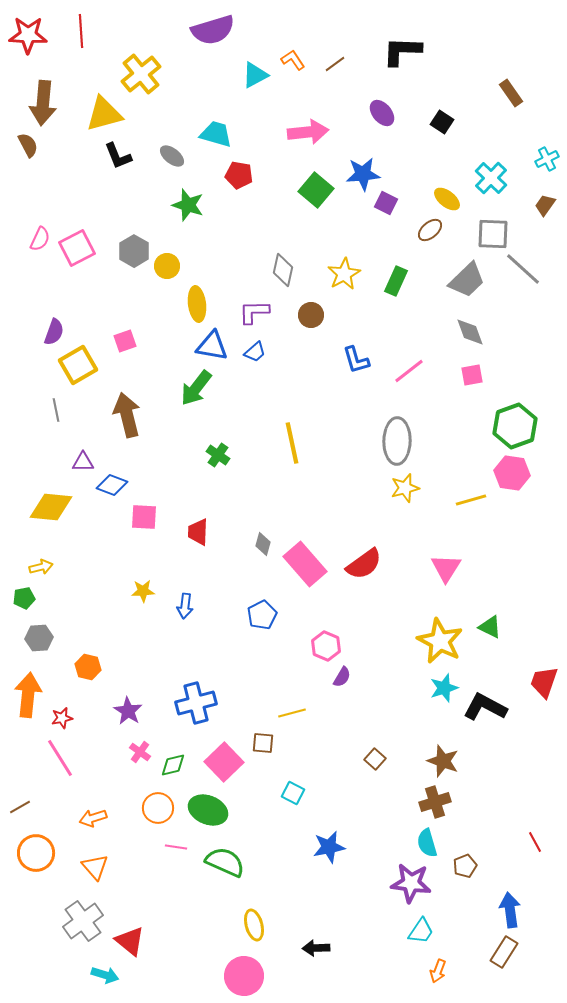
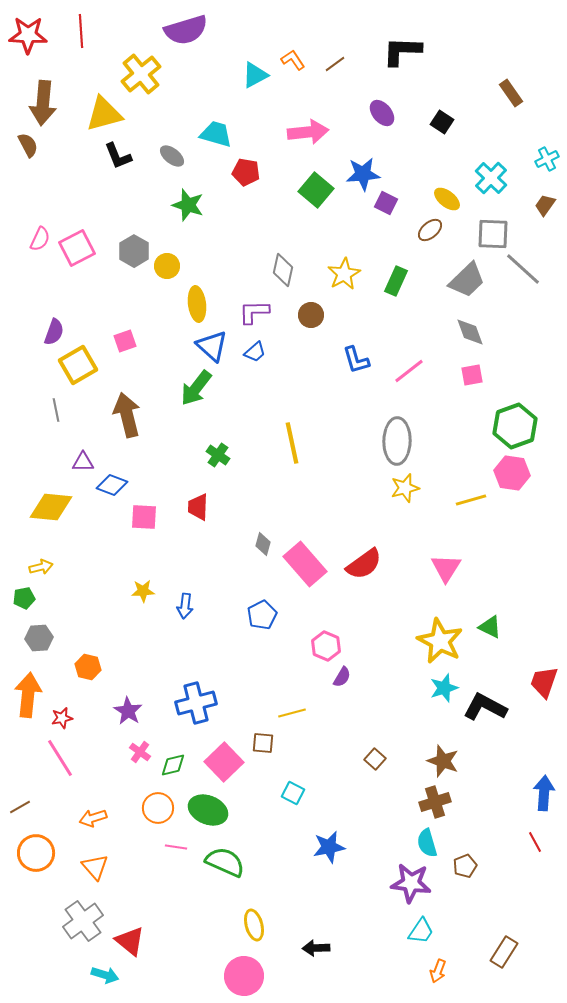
purple semicircle at (213, 30): moved 27 px left
red pentagon at (239, 175): moved 7 px right, 3 px up
blue triangle at (212, 346): rotated 32 degrees clockwise
red trapezoid at (198, 532): moved 25 px up
blue arrow at (510, 910): moved 34 px right, 117 px up; rotated 12 degrees clockwise
